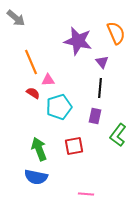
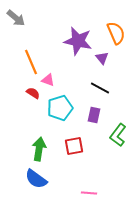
purple triangle: moved 4 px up
pink triangle: rotated 24 degrees clockwise
black line: rotated 66 degrees counterclockwise
cyan pentagon: moved 1 px right, 1 px down
purple rectangle: moved 1 px left, 1 px up
green arrow: rotated 30 degrees clockwise
blue semicircle: moved 2 px down; rotated 25 degrees clockwise
pink line: moved 3 px right, 1 px up
